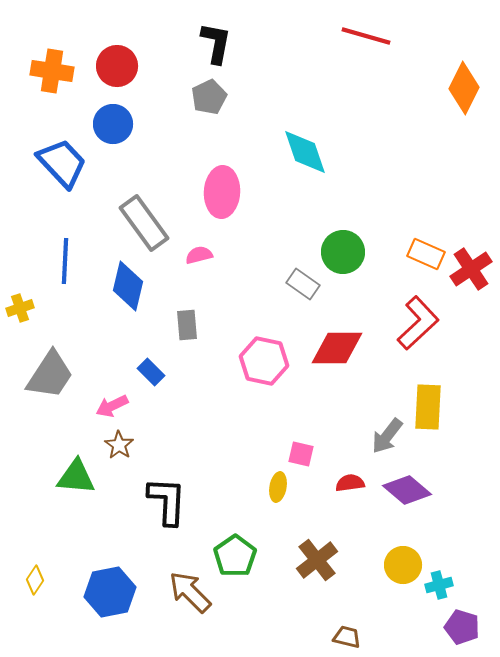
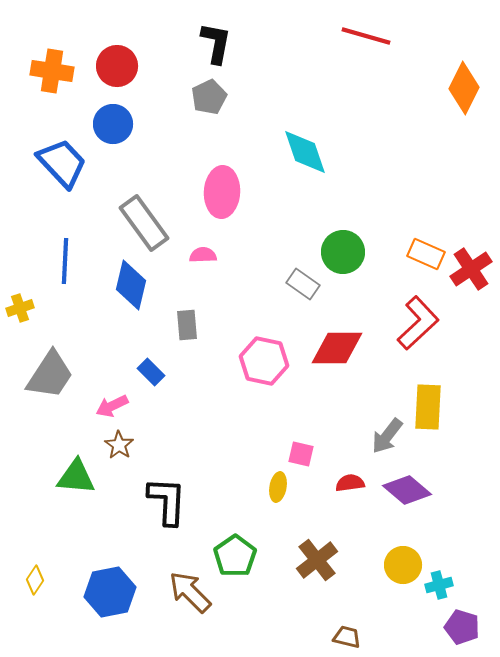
pink semicircle at (199, 255): moved 4 px right; rotated 12 degrees clockwise
blue diamond at (128, 286): moved 3 px right, 1 px up
